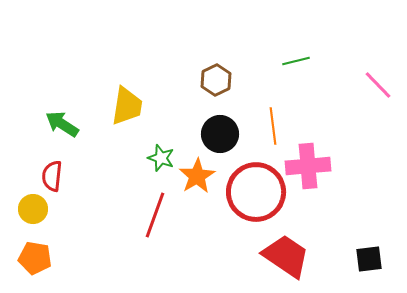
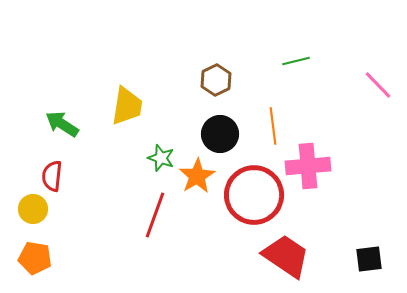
red circle: moved 2 px left, 3 px down
